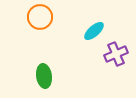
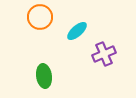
cyan ellipse: moved 17 px left
purple cross: moved 12 px left
